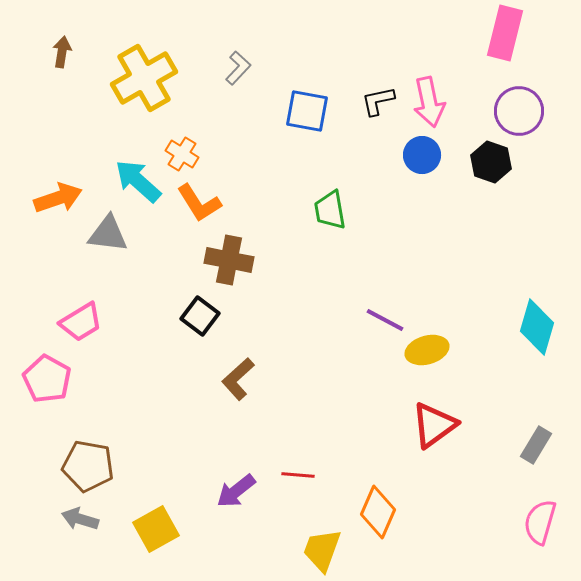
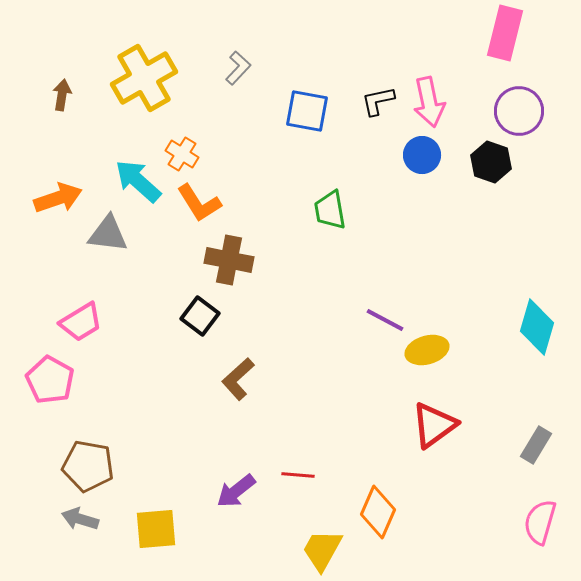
brown arrow: moved 43 px down
pink pentagon: moved 3 px right, 1 px down
yellow square: rotated 24 degrees clockwise
yellow trapezoid: rotated 9 degrees clockwise
